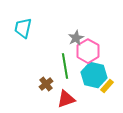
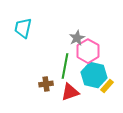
gray star: moved 1 px right
green line: rotated 20 degrees clockwise
brown cross: rotated 32 degrees clockwise
red triangle: moved 4 px right, 7 px up
